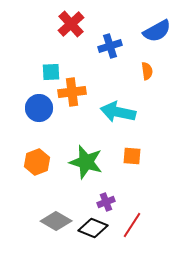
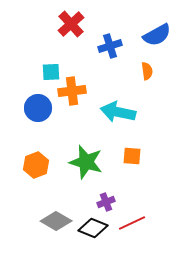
blue semicircle: moved 4 px down
orange cross: moved 1 px up
blue circle: moved 1 px left
orange hexagon: moved 1 px left, 3 px down
red line: moved 2 px up; rotated 32 degrees clockwise
